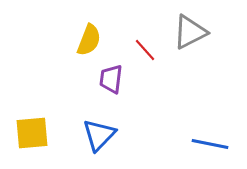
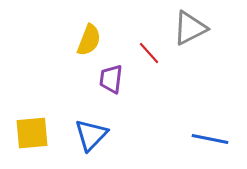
gray triangle: moved 4 px up
red line: moved 4 px right, 3 px down
blue triangle: moved 8 px left
blue line: moved 5 px up
